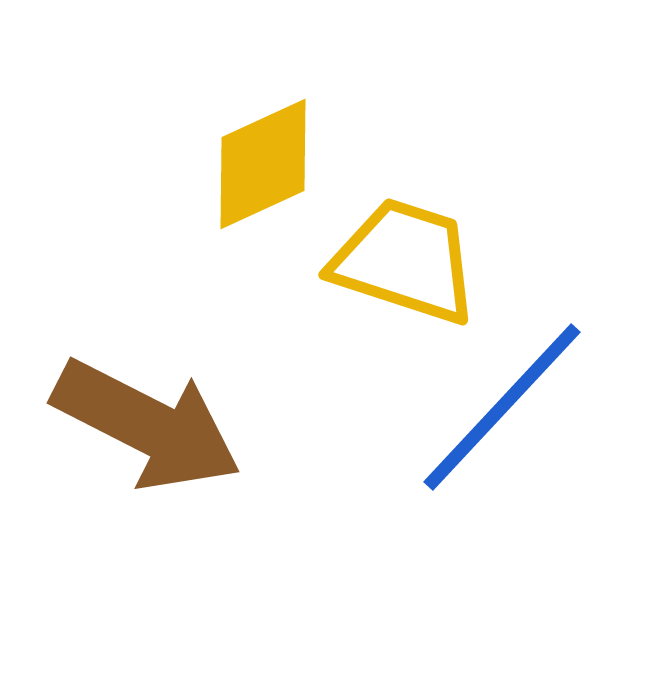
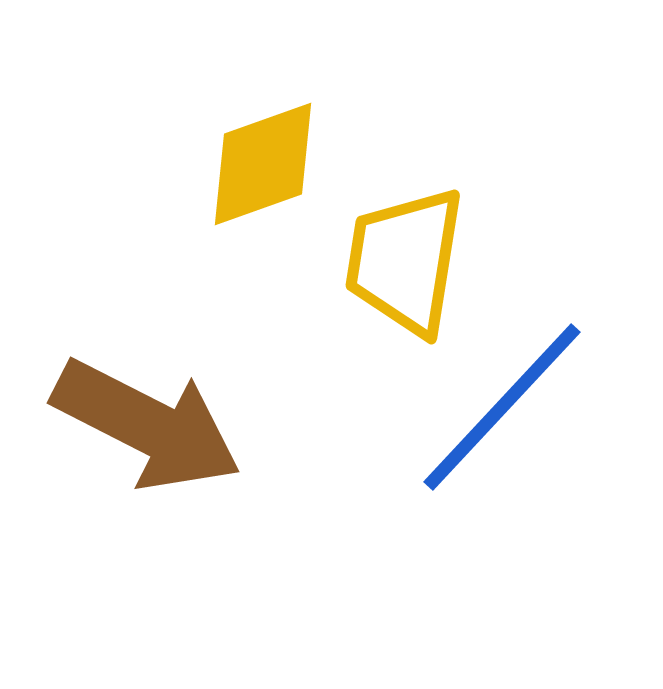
yellow diamond: rotated 5 degrees clockwise
yellow trapezoid: rotated 99 degrees counterclockwise
